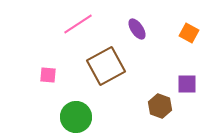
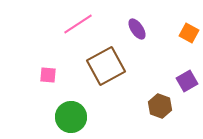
purple square: moved 3 px up; rotated 30 degrees counterclockwise
green circle: moved 5 px left
